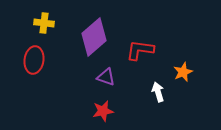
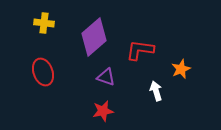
red ellipse: moved 9 px right, 12 px down; rotated 28 degrees counterclockwise
orange star: moved 2 px left, 3 px up
white arrow: moved 2 px left, 1 px up
